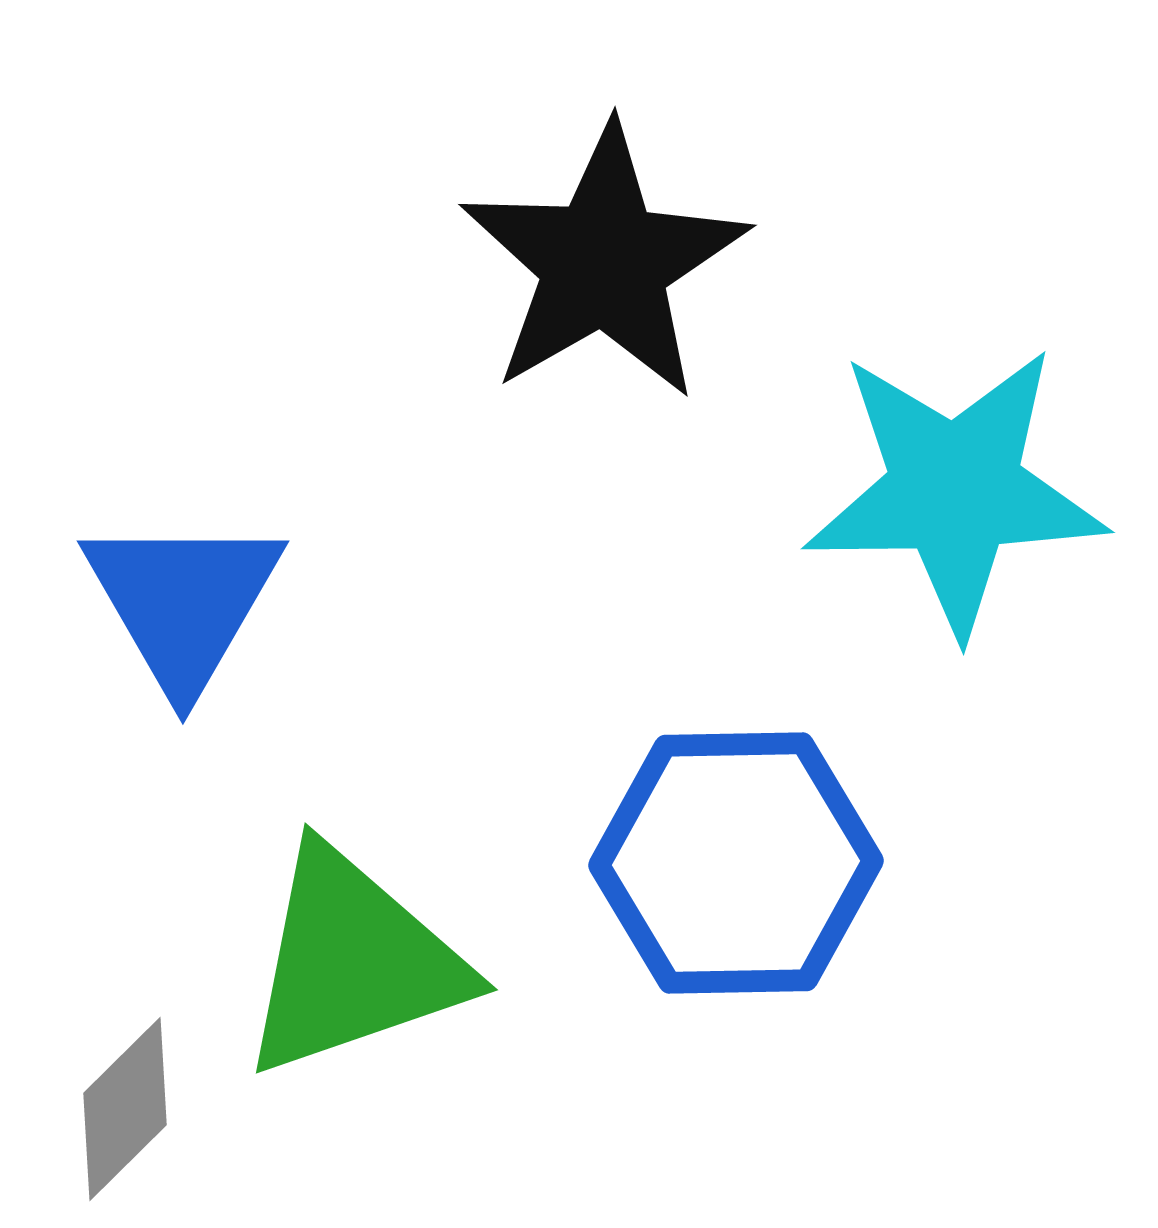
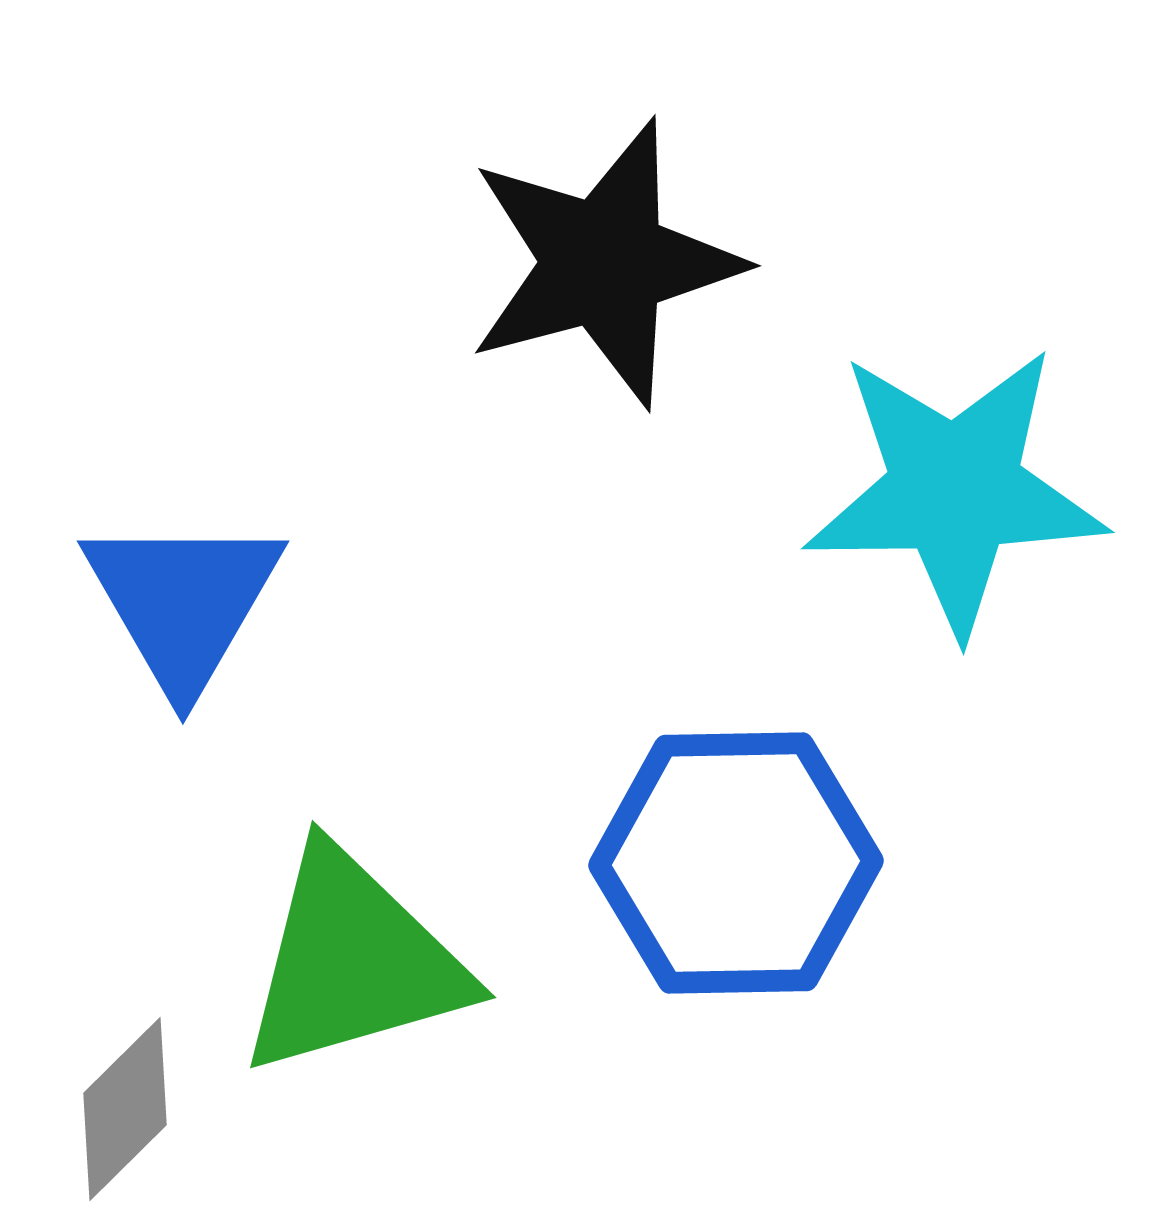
black star: rotated 15 degrees clockwise
green triangle: rotated 3 degrees clockwise
